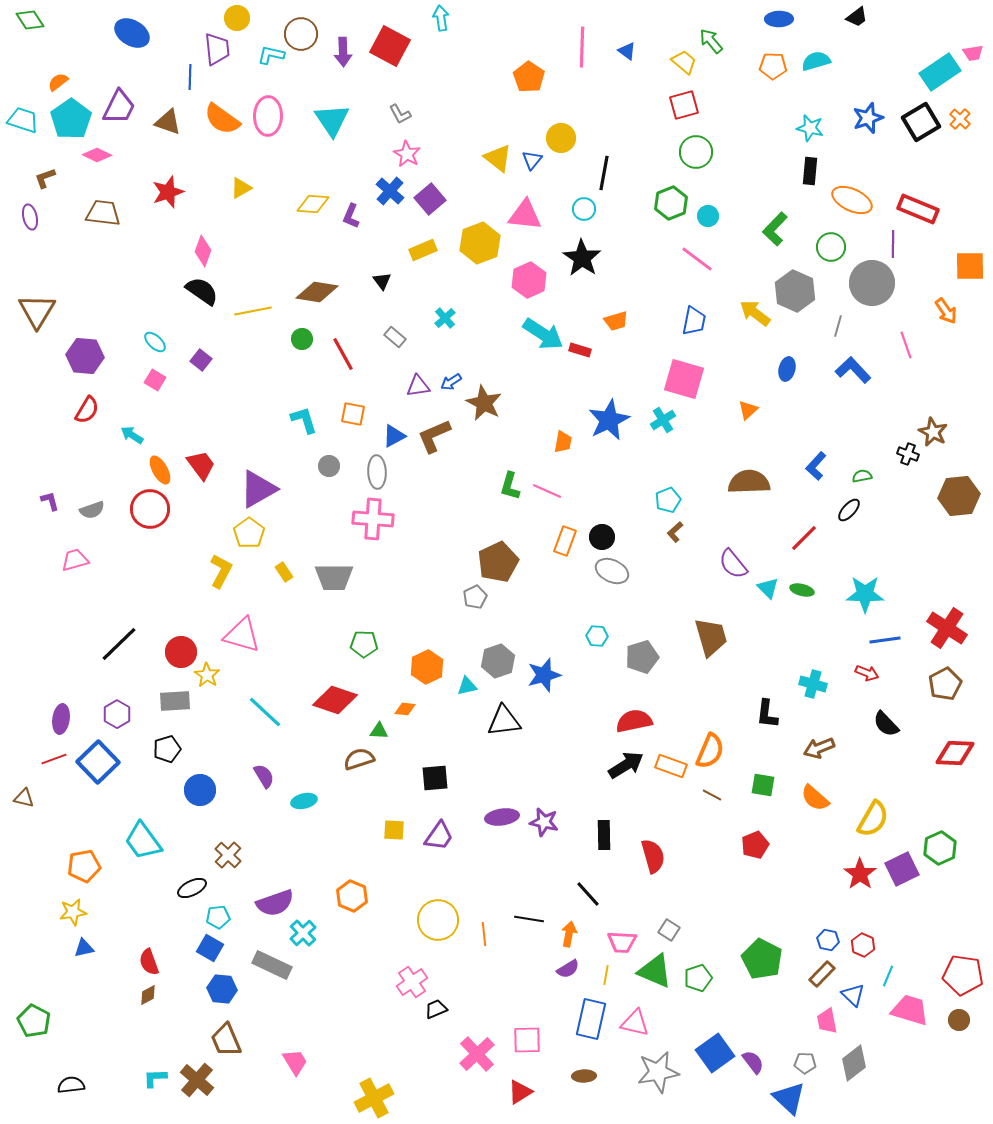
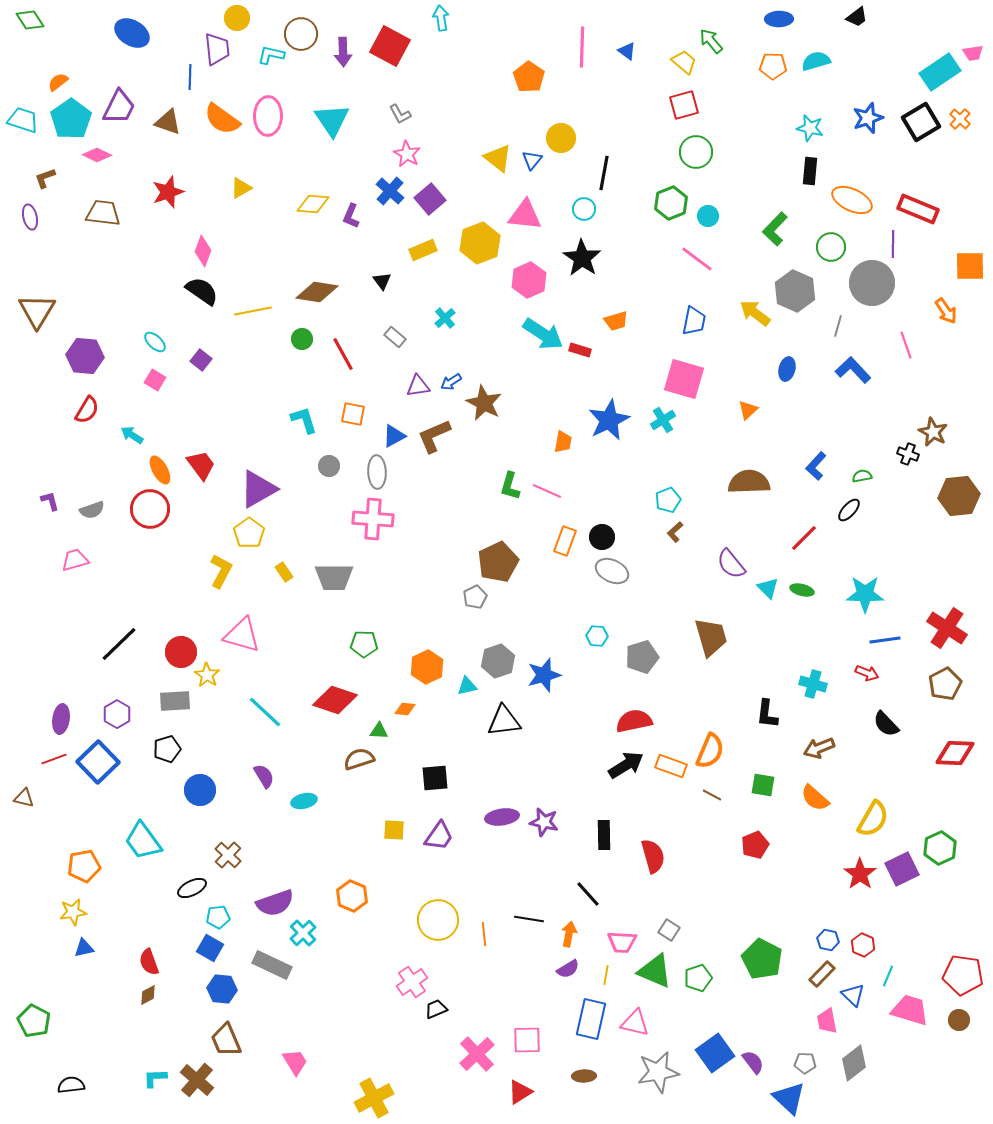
purple semicircle at (733, 564): moved 2 px left
